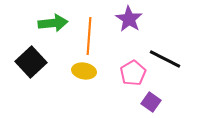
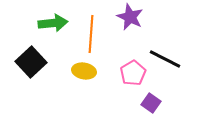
purple star: moved 1 px right, 2 px up; rotated 8 degrees counterclockwise
orange line: moved 2 px right, 2 px up
purple square: moved 1 px down
